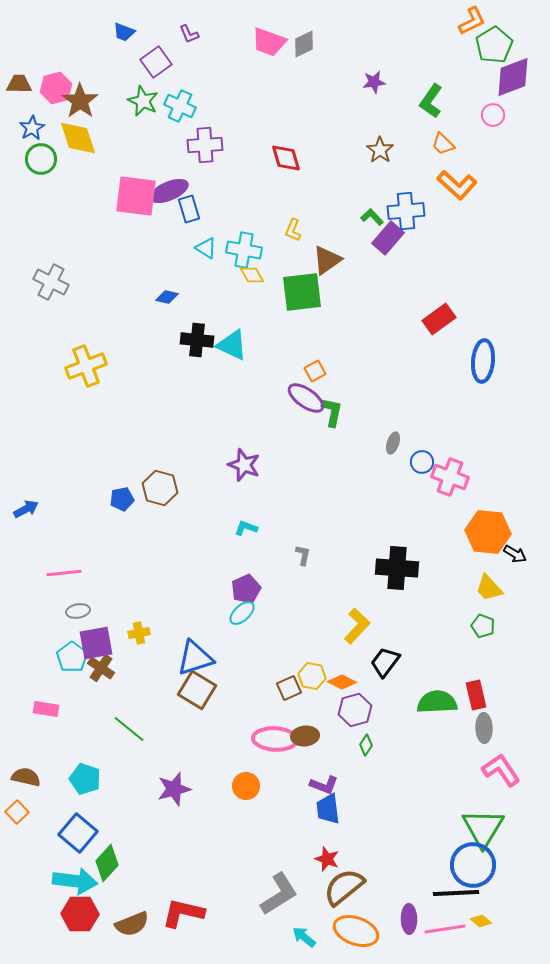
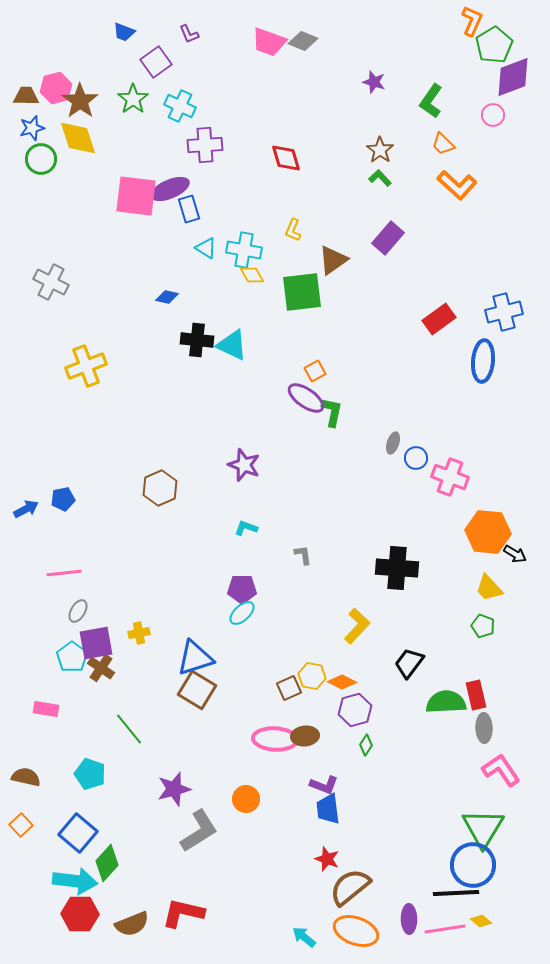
orange L-shape at (472, 21): rotated 40 degrees counterclockwise
gray diamond at (304, 44): moved 1 px left, 3 px up; rotated 48 degrees clockwise
purple star at (374, 82): rotated 25 degrees clockwise
brown trapezoid at (19, 84): moved 7 px right, 12 px down
green star at (143, 101): moved 10 px left, 2 px up; rotated 12 degrees clockwise
blue star at (32, 128): rotated 15 degrees clockwise
purple ellipse at (169, 191): moved 1 px right, 2 px up
blue cross at (406, 211): moved 98 px right, 101 px down; rotated 9 degrees counterclockwise
green L-shape at (372, 217): moved 8 px right, 39 px up
brown triangle at (327, 260): moved 6 px right
blue circle at (422, 462): moved 6 px left, 4 px up
brown hexagon at (160, 488): rotated 20 degrees clockwise
blue pentagon at (122, 499): moved 59 px left
gray L-shape at (303, 555): rotated 20 degrees counterclockwise
purple pentagon at (246, 589): moved 4 px left; rotated 24 degrees clockwise
gray ellipse at (78, 611): rotated 50 degrees counterclockwise
black trapezoid at (385, 662): moved 24 px right, 1 px down
green semicircle at (437, 702): moved 9 px right
green line at (129, 729): rotated 12 degrees clockwise
cyan pentagon at (85, 779): moved 5 px right, 5 px up
orange circle at (246, 786): moved 13 px down
orange square at (17, 812): moved 4 px right, 13 px down
brown semicircle at (344, 887): moved 6 px right
gray L-shape at (279, 894): moved 80 px left, 63 px up
